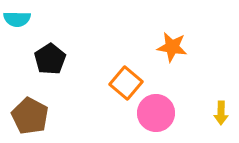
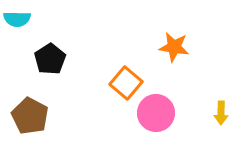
orange star: moved 2 px right
